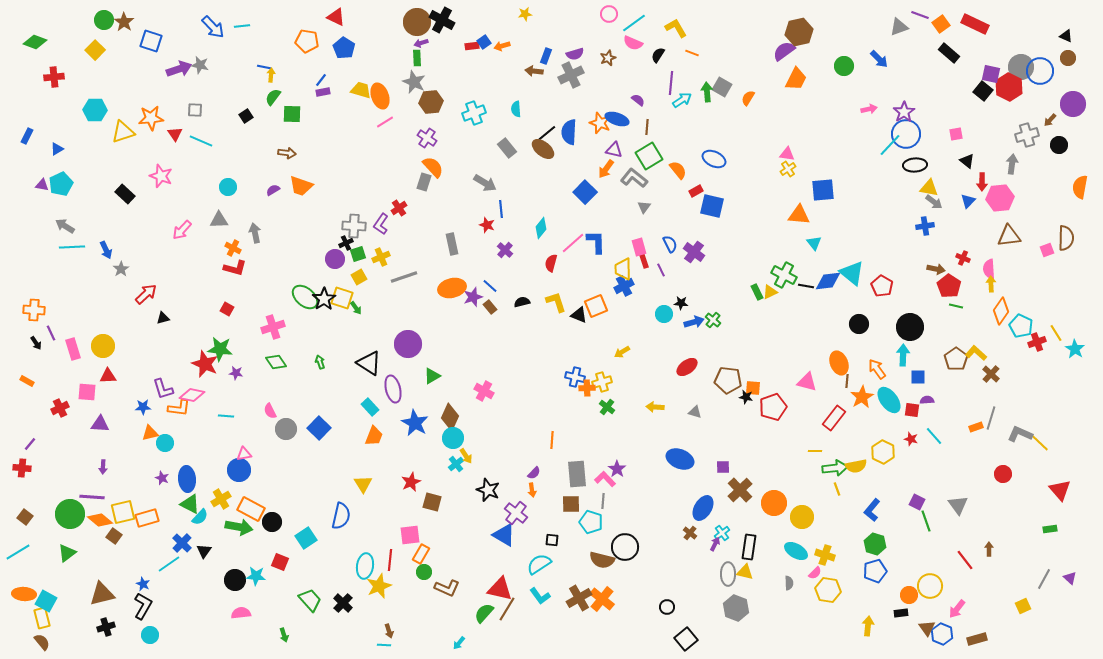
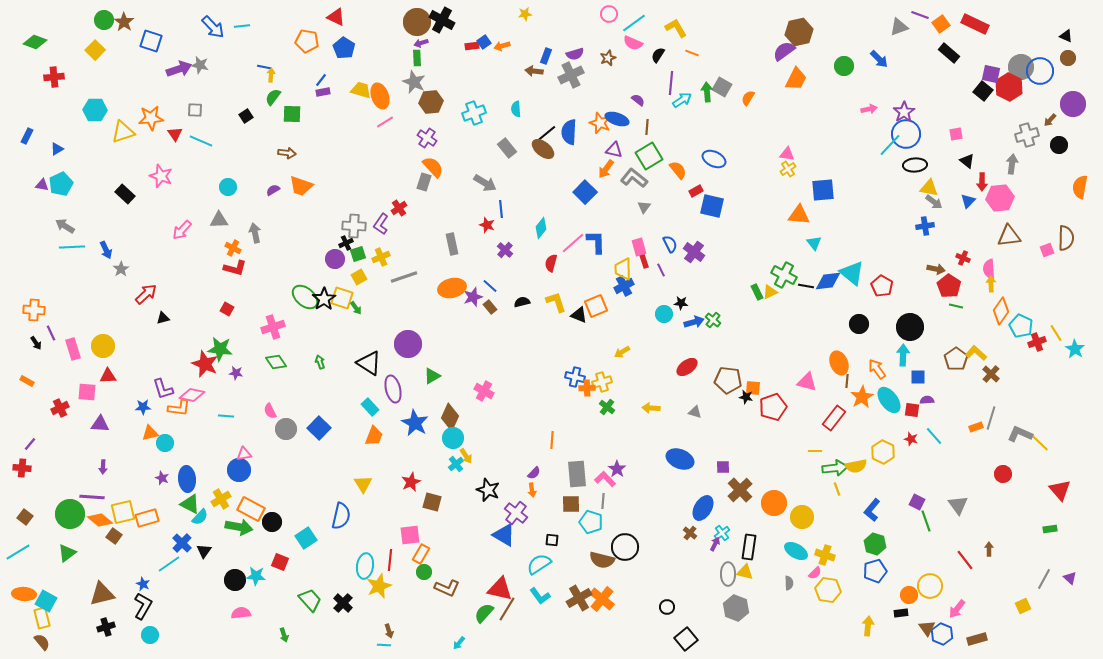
yellow arrow at (655, 407): moved 4 px left, 1 px down
